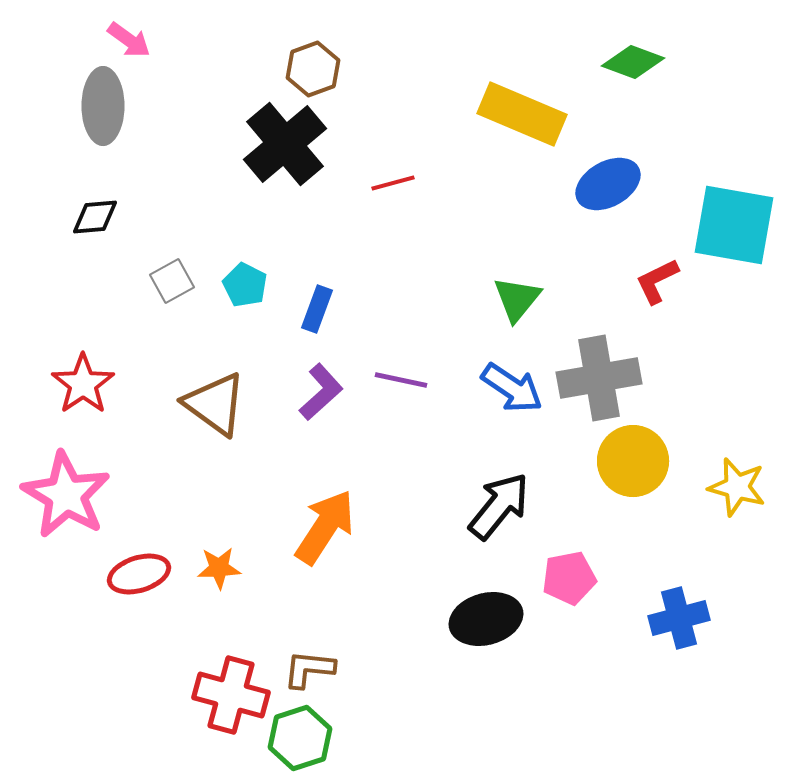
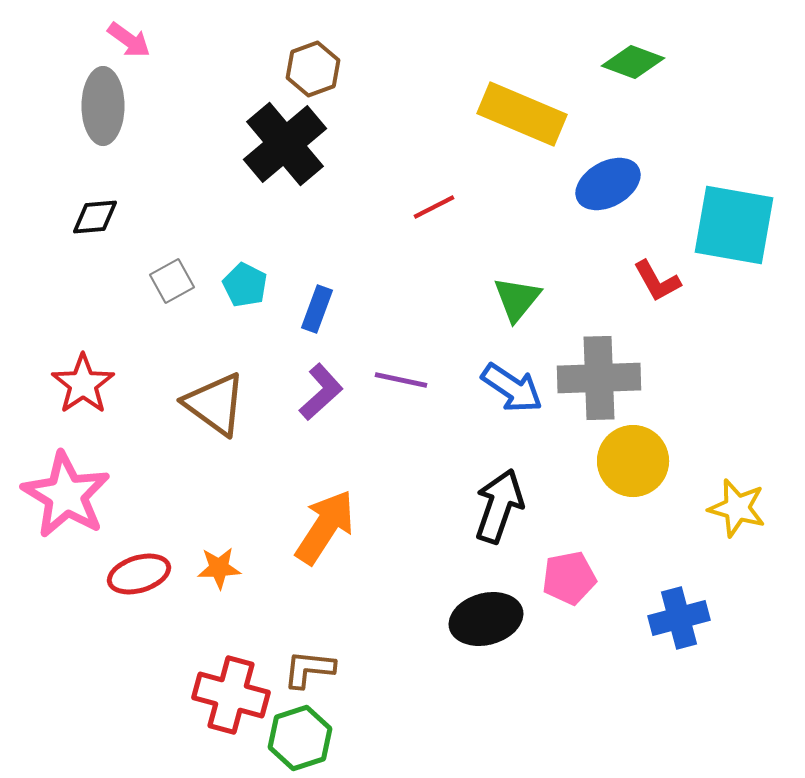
red line: moved 41 px right, 24 px down; rotated 12 degrees counterclockwise
red L-shape: rotated 93 degrees counterclockwise
gray cross: rotated 8 degrees clockwise
yellow star: moved 21 px down
black arrow: rotated 20 degrees counterclockwise
